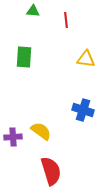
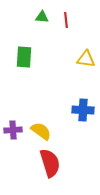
green triangle: moved 9 px right, 6 px down
blue cross: rotated 15 degrees counterclockwise
purple cross: moved 7 px up
red semicircle: moved 1 px left, 8 px up
